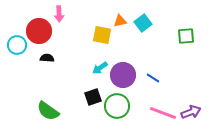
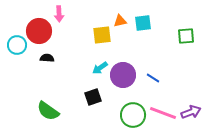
cyan square: rotated 30 degrees clockwise
yellow square: rotated 18 degrees counterclockwise
green circle: moved 16 px right, 9 px down
